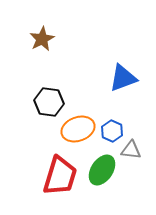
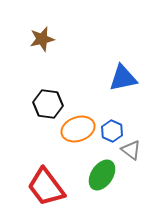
brown star: rotated 15 degrees clockwise
blue triangle: rotated 8 degrees clockwise
black hexagon: moved 1 px left, 2 px down
gray triangle: rotated 30 degrees clockwise
green ellipse: moved 5 px down
red trapezoid: moved 14 px left, 11 px down; rotated 126 degrees clockwise
